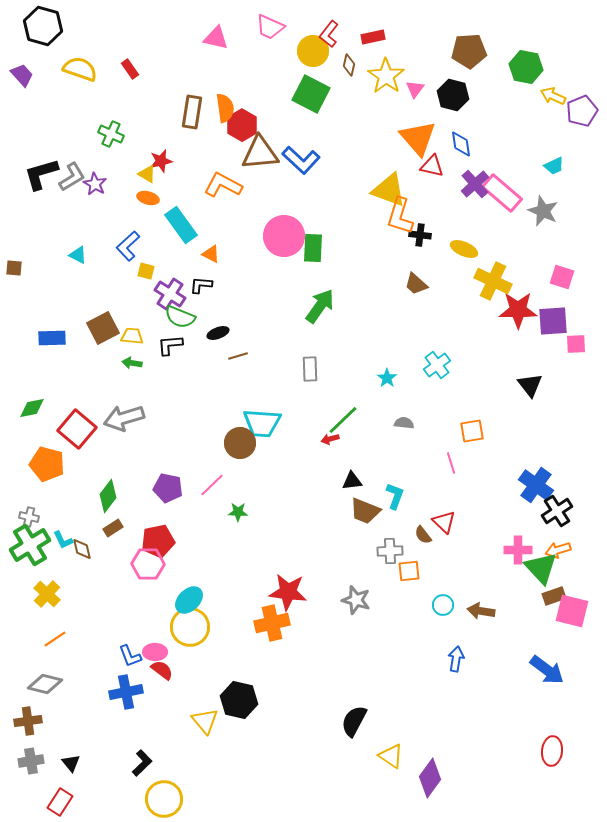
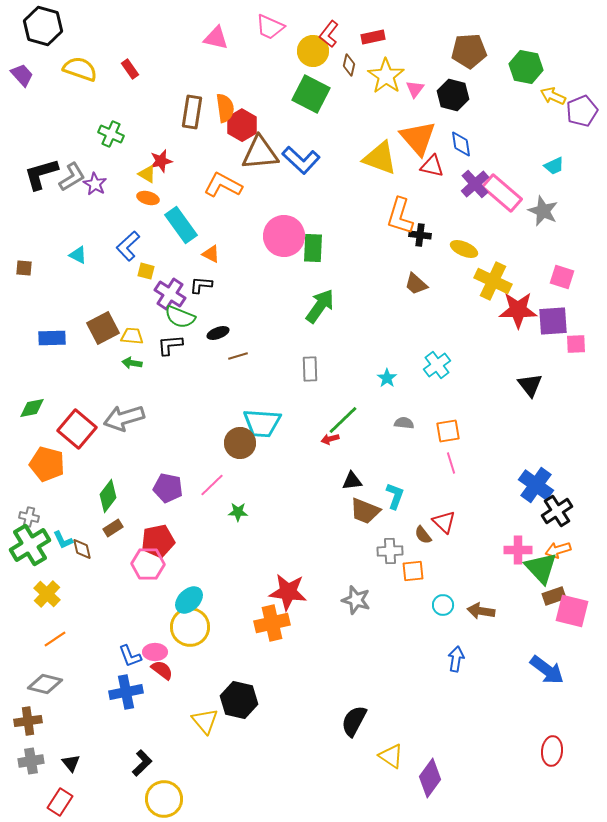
yellow triangle at (389, 190): moved 9 px left, 32 px up
brown square at (14, 268): moved 10 px right
orange square at (472, 431): moved 24 px left
orange square at (409, 571): moved 4 px right
